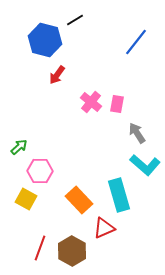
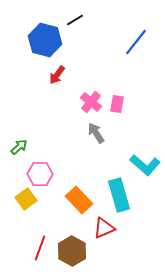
gray arrow: moved 41 px left
pink hexagon: moved 3 px down
yellow square: rotated 25 degrees clockwise
